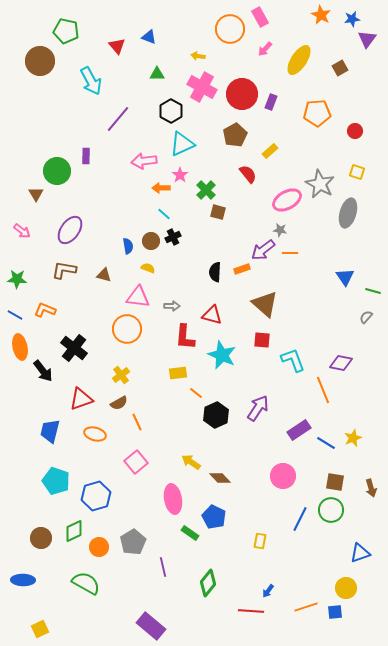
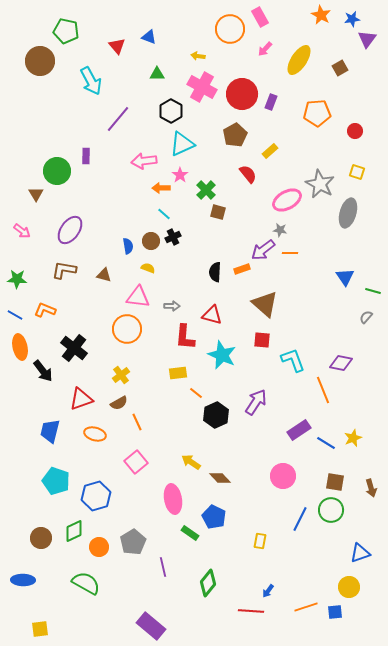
purple arrow at (258, 408): moved 2 px left, 6 px up
yellow circle at (346, 588): moved 3 px right, 1 px up
yellow square at (40, 629): rotated 18 degrees clockwise
